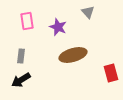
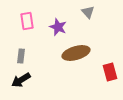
brown ellipse: moved 3 px right, 2 px up
red rectangle: moved 1 px left, 1 px up
